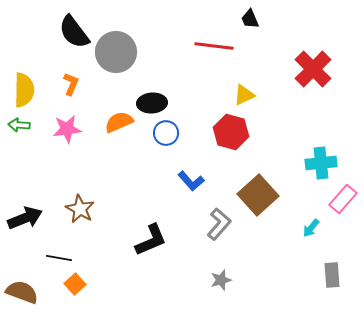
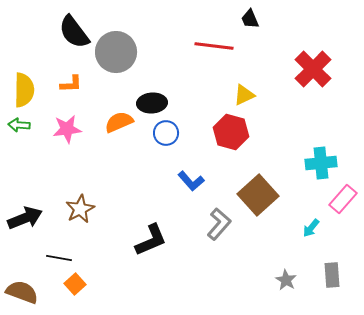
orange L-shape: rotated 65 degrees clockwise
brown star: rotated 16 degrees clockwise
gray star: moved 65 px right; rotated 25 degrees counterclockwise
